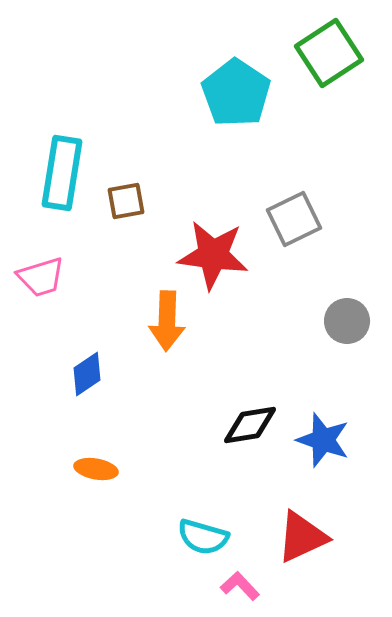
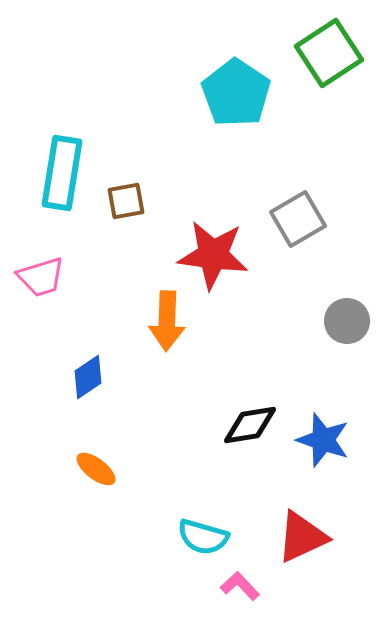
gray square: moved 4 px right; rotated 4 degrees counterclockwise
blue diamond: moved 1 px right, 3 px down
orange ellipse: rotated 27 degrees clockwise
